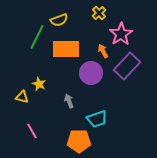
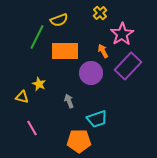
yellow cross: moved 1 px right
pink star: moved 1 px right
orange rectangle: moved 1 px left, 2 px down
purple rectangle: moved 1 px right
pink line: moved 3 px up
